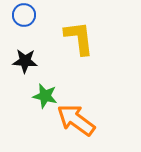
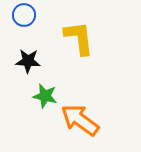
black star: moved 3 px right
orange arrow: moved 4 px right
